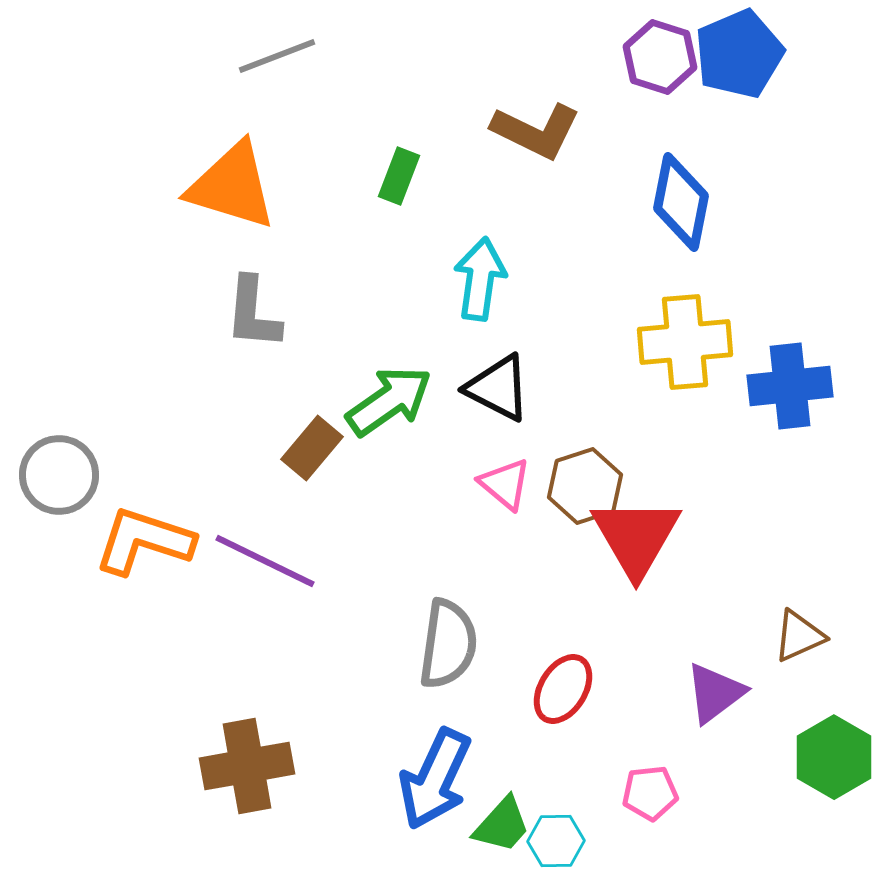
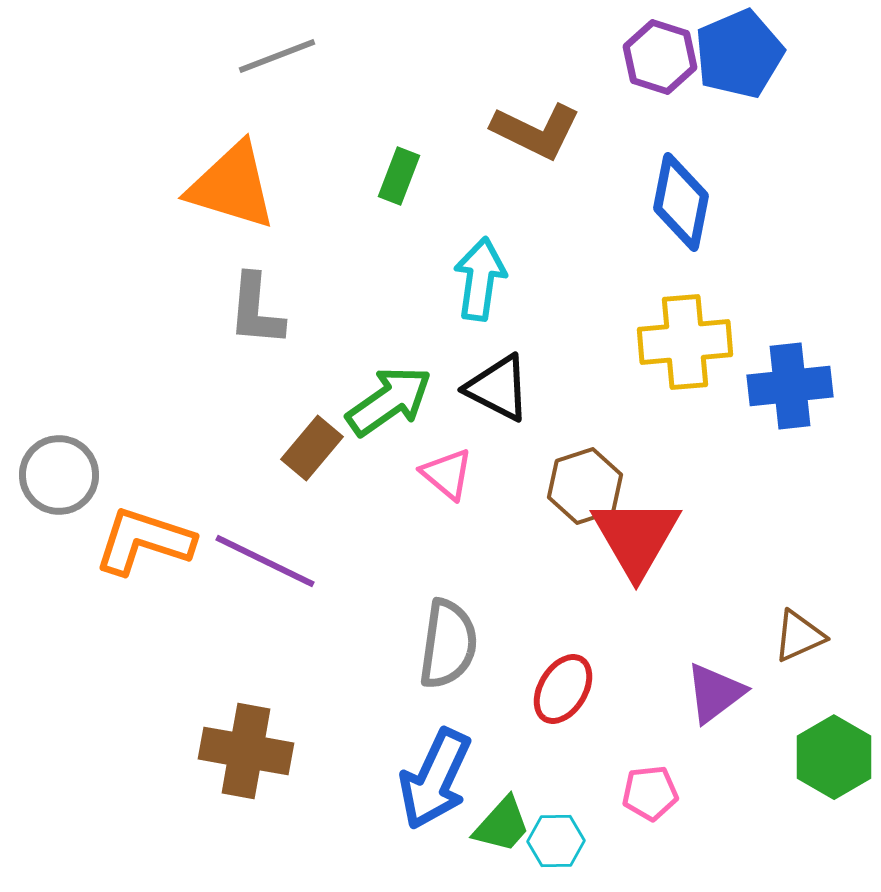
gray L-shape: moved 3 px right, 3 px up
pink triangle: moved 58 px left, 10 px up
brown cross: moved 1 px left, 15 px up; rotated 20 degrees clockwise
